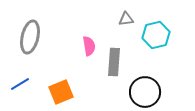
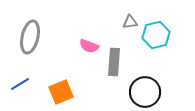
gray triangle: moved 4 px right, 3 px down
pink semicircle: rotated 120 degrees clockwise
